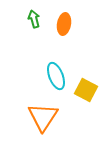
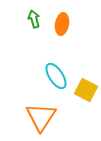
orange ellipse: moved 2 px left
cyan ellipse: rotated 12 degrees counterclockwise
orange triangle: moved 2 px left
